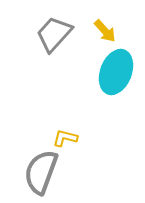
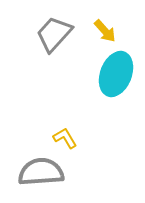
cyan ellipse: moved 2 px down
yellow L-shape: rotated 45 degrees clockwise
gray semicircle: rotated 66 degrees clockwise
